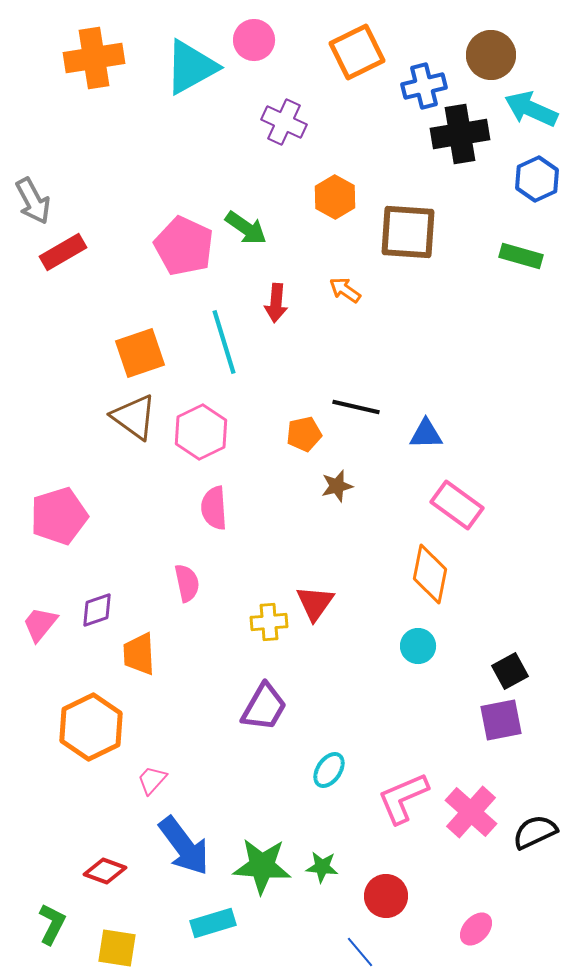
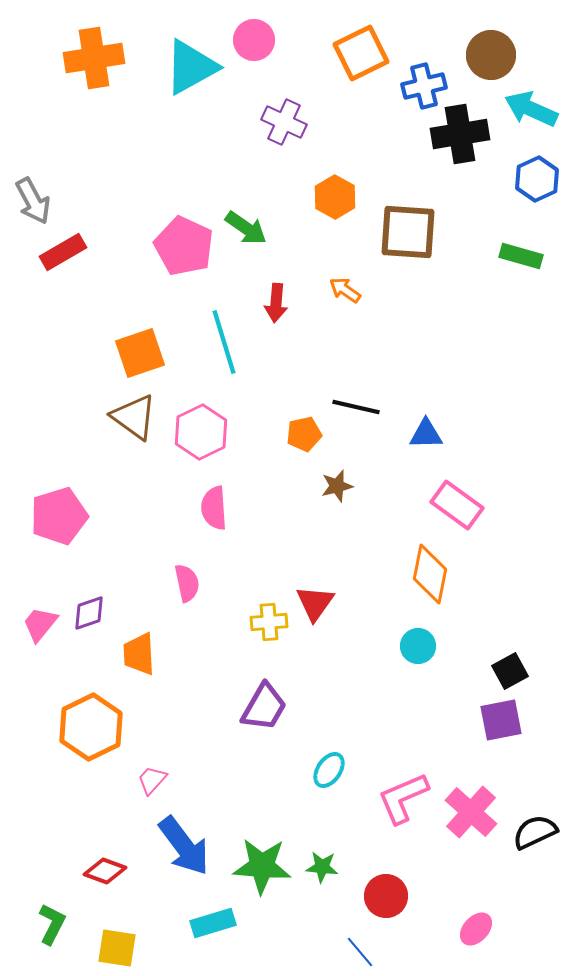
orange square at (357, 52): moved 4 px right, 1 px down
purple diamond at (97, 610): moved 8 px left, 3 px down
